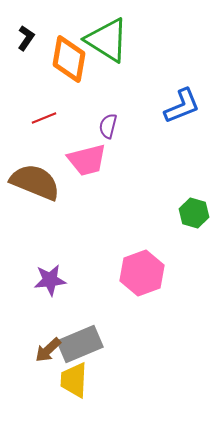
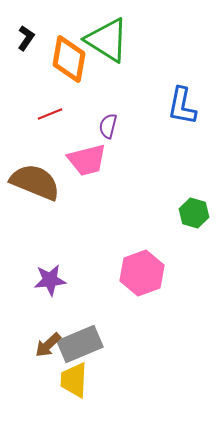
blue L-shape: rotated 123 degrees clockwise
red line: moved 6 px right, 4 px up
brown arrow: moved 5 px up
